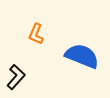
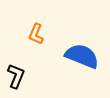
black L-shape: moved 1 px up; rotated 20 degrees counterclockwise
